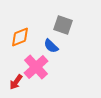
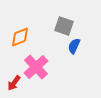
gray square: moved 1 px right, 1 px down
blue semicircle: moved 23 px right; rotated 70 degrees clockwise
red arrow: moved 2 px left, 1 px down
